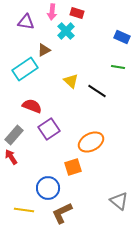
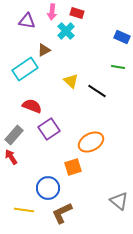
purple triangle: moved 1 px right, 1 px up
